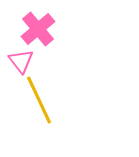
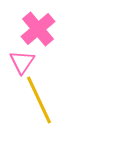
pink triangle: moved 1 px right, 1 px down; rotated 12 degrees clockwise
